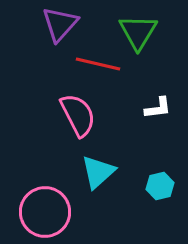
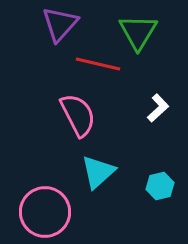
white L-shape: rotated 36 degrees counterclockwise
